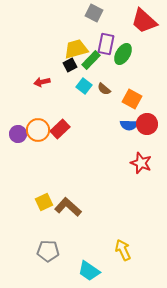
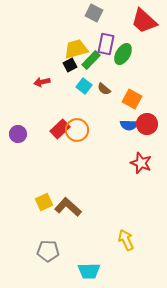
orange circle: moved 39 px right
yellow arrow: moved 3 px right, 10 px up
cyan trapezoid: rotated 35 degrees counterclockwise
